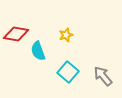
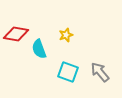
cyan semicircle: moved 1 px right, 2 px up
cyan square: rotated 20 degrees counterclockwise
gray arrow: moved 3 px left, 4 px up
